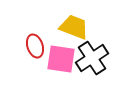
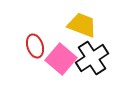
yellow trapezoid: moved 8 px right, 2 px up
pink square: rotated 32 degrees clockwise
